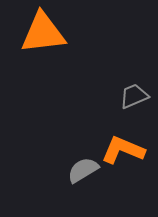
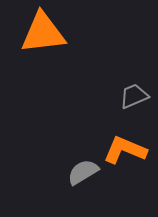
orange L-shape: moved 2 px right
gray semicircle: moved 2 px down
